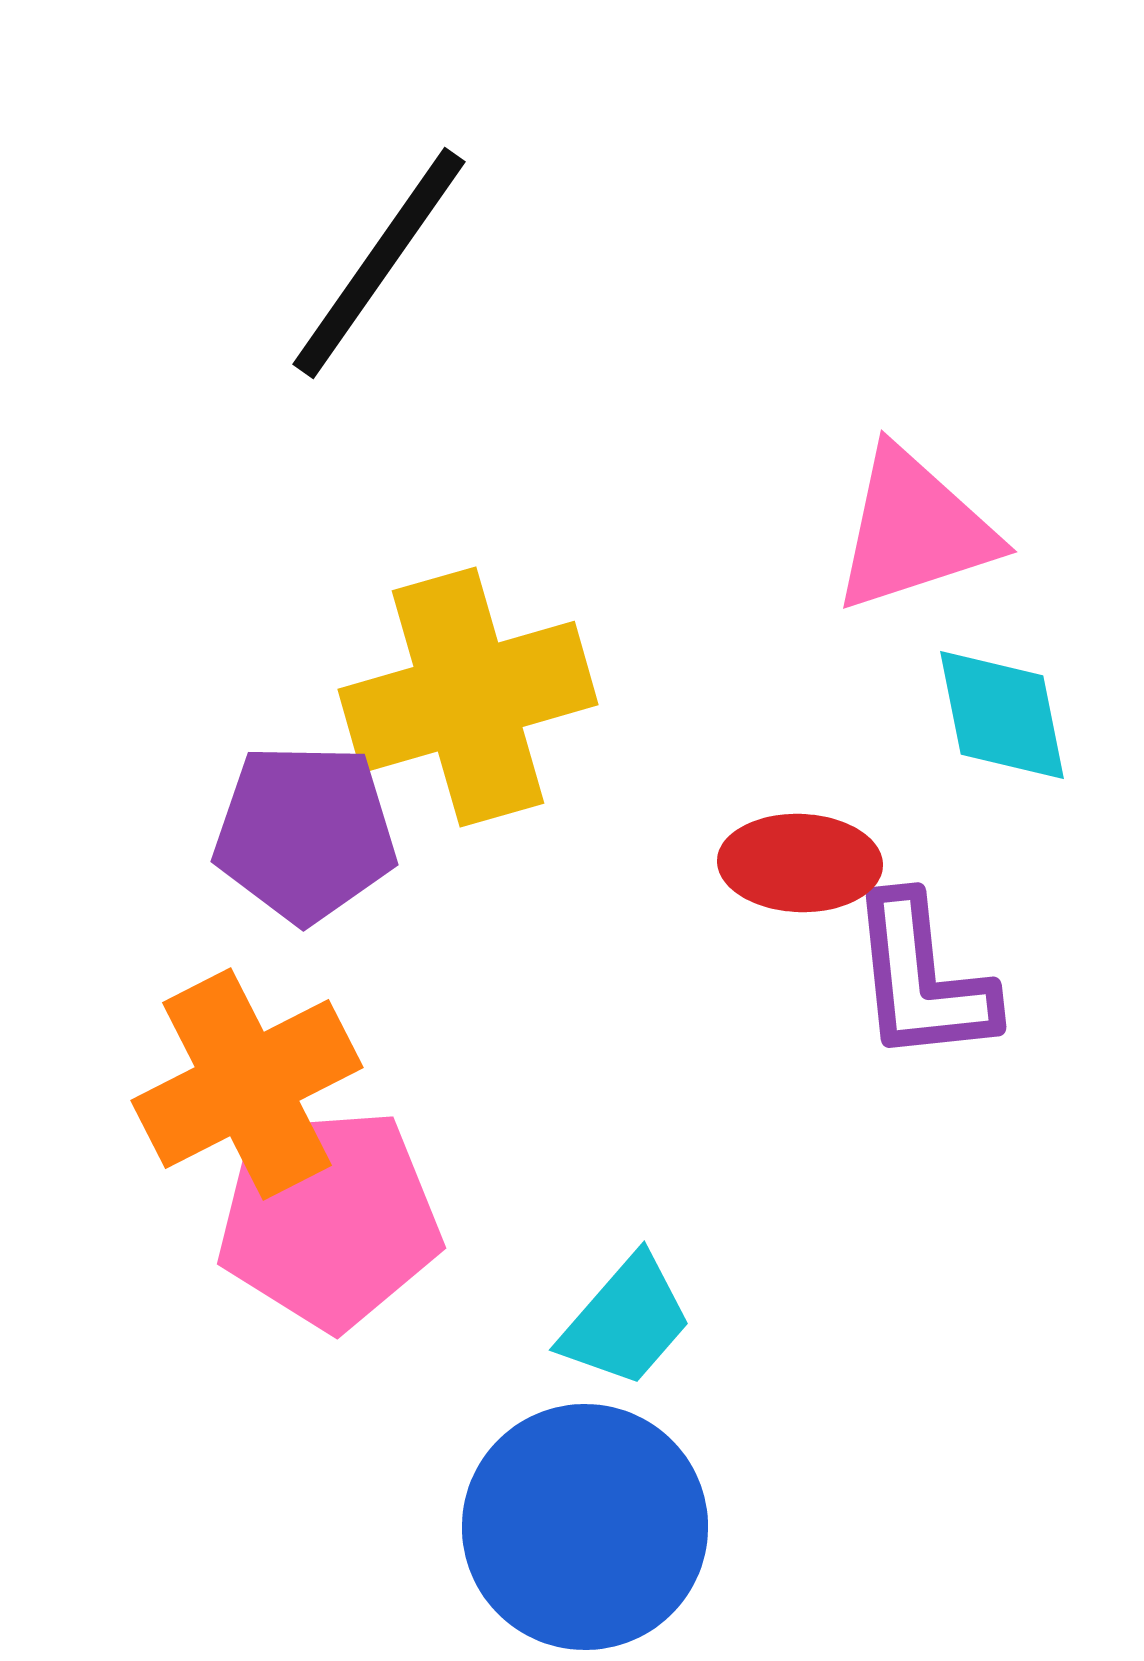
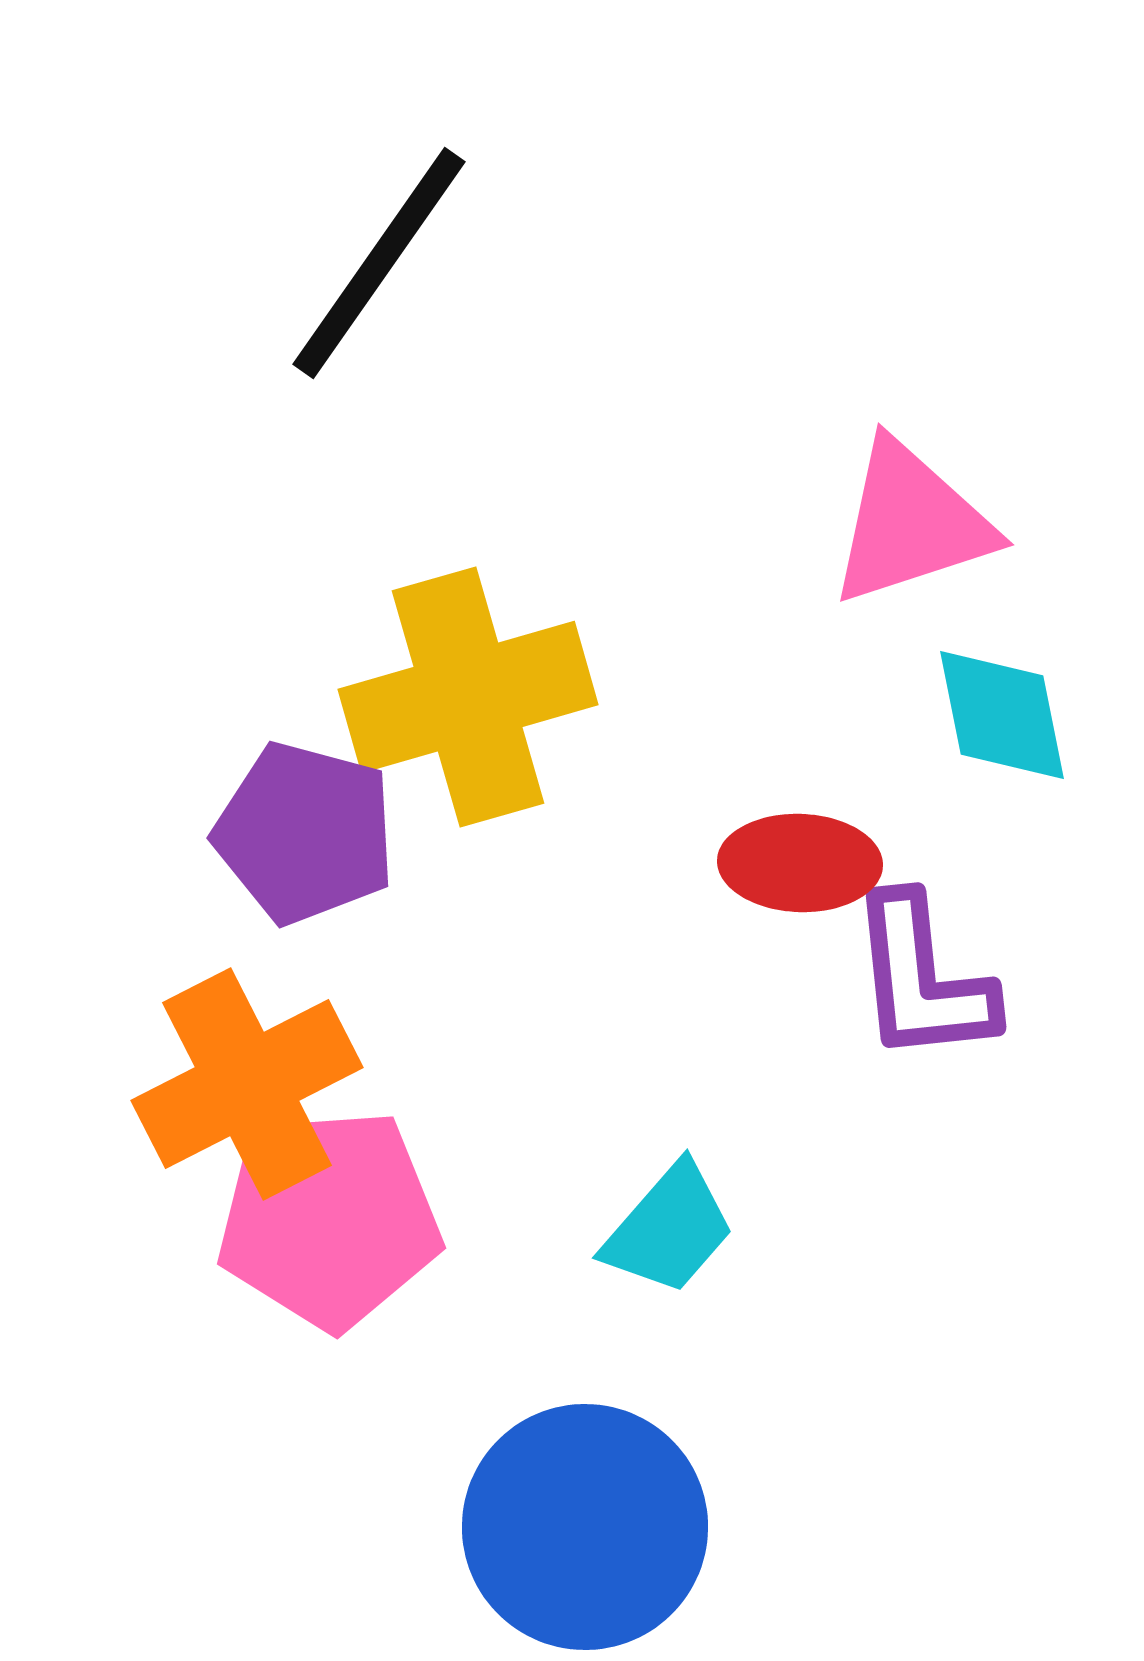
pink triangle: moved 3 px left, 7 px up
purple pentagon: rotated 14 degrees clockwise
cyan trapezoid: moved 43 px right, 92 px up
